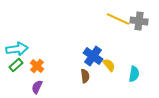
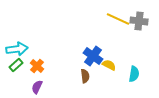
yellow semicircle: rotated 24 degrees counterclockwise
